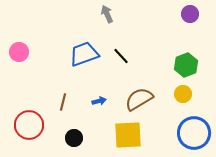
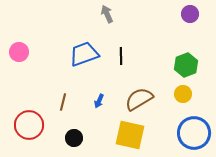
black line: rotated 42 degrees clockwise
blue arrow: rotated 128 degrees clockwise
yellow square: moved 2 px right; rotated 16 degrees clockwise
